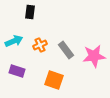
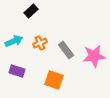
black rectangle: moved 1 px right, 1 px up; rotated 40 degrees clockwise
orange cross: moved 2 px up
